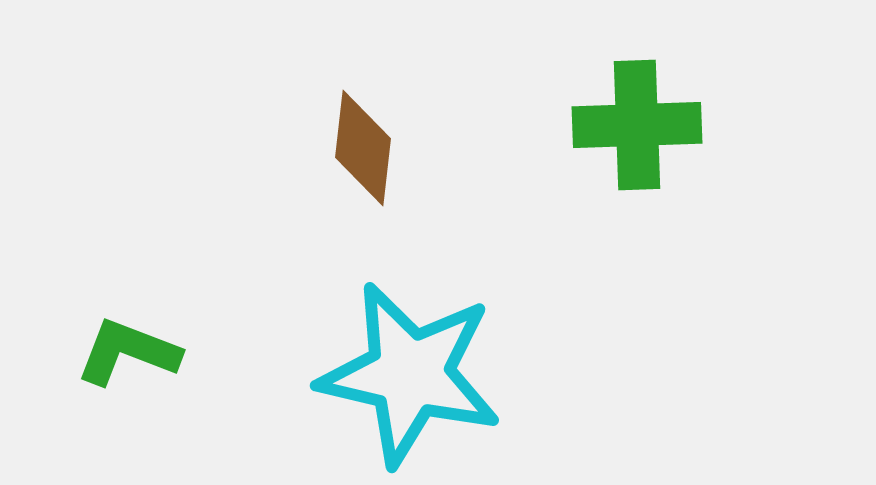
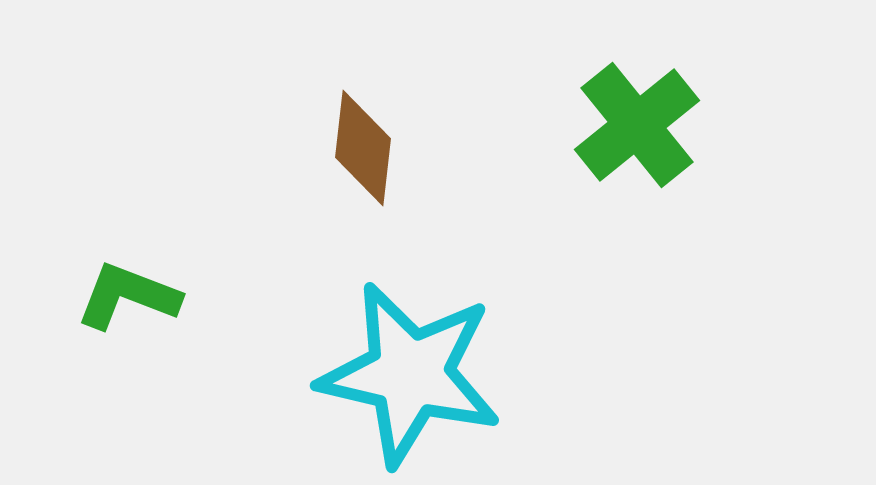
green cross: rotated 37 degrees counterclockwise
green L-shape: moved 56 px up
